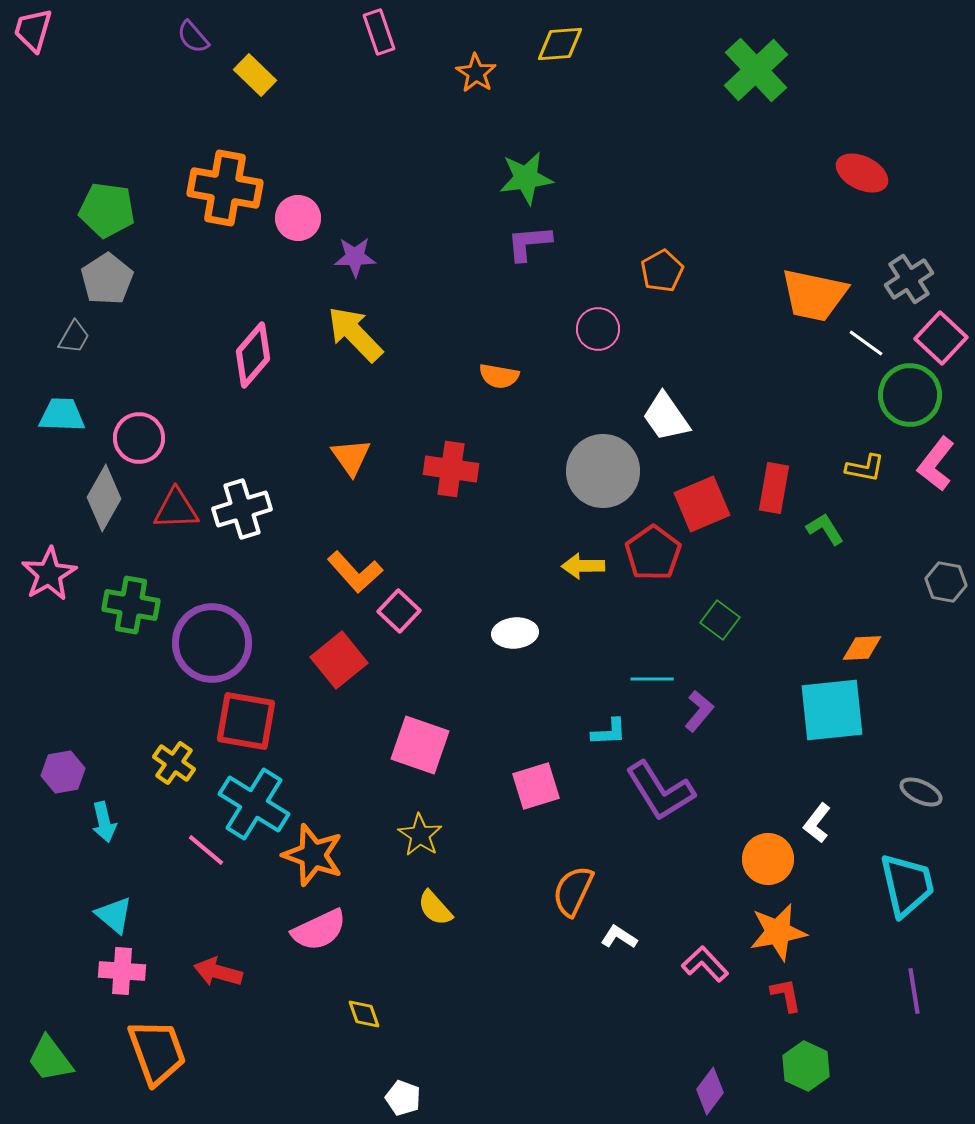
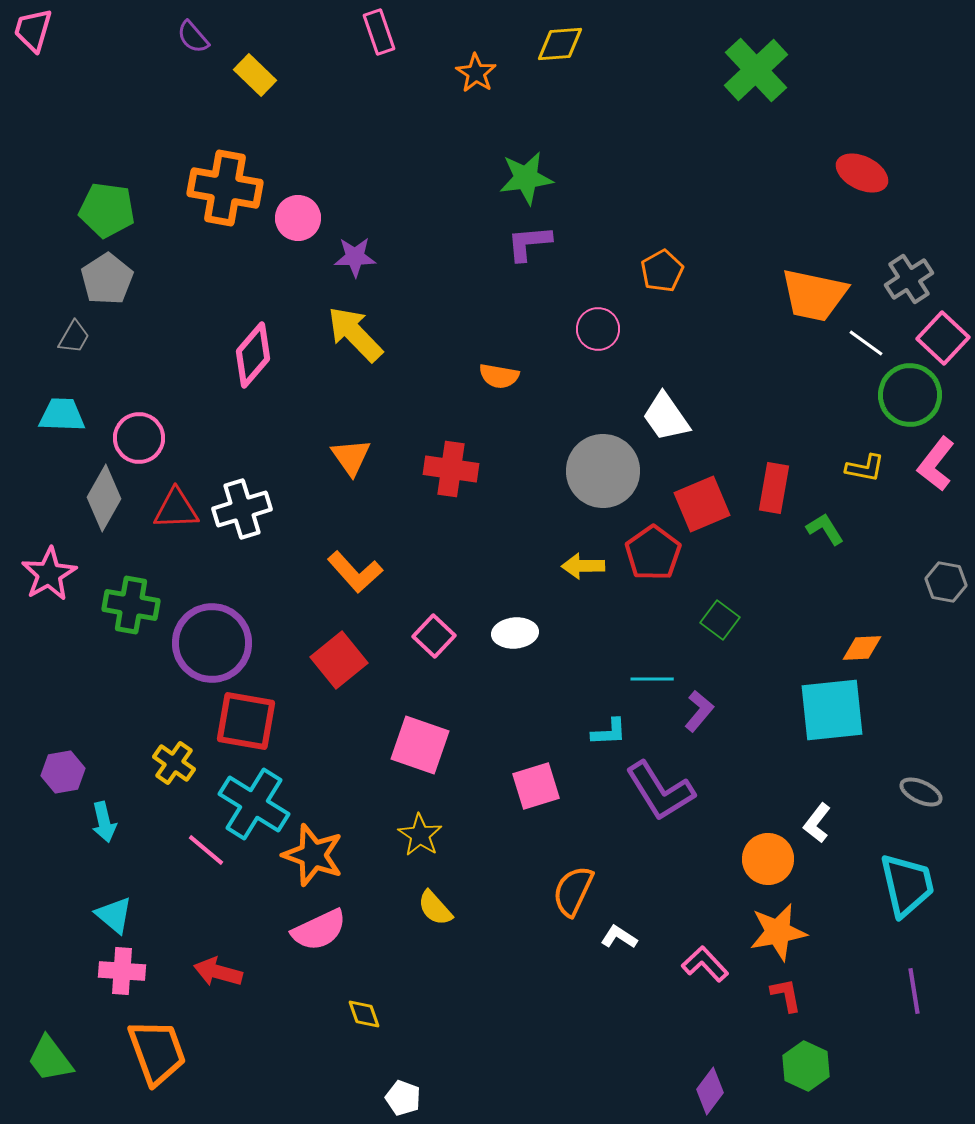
pink square at (941, 338): moved 2 px right
pink square at (399, 611): moved 35 px right, 25 px down
